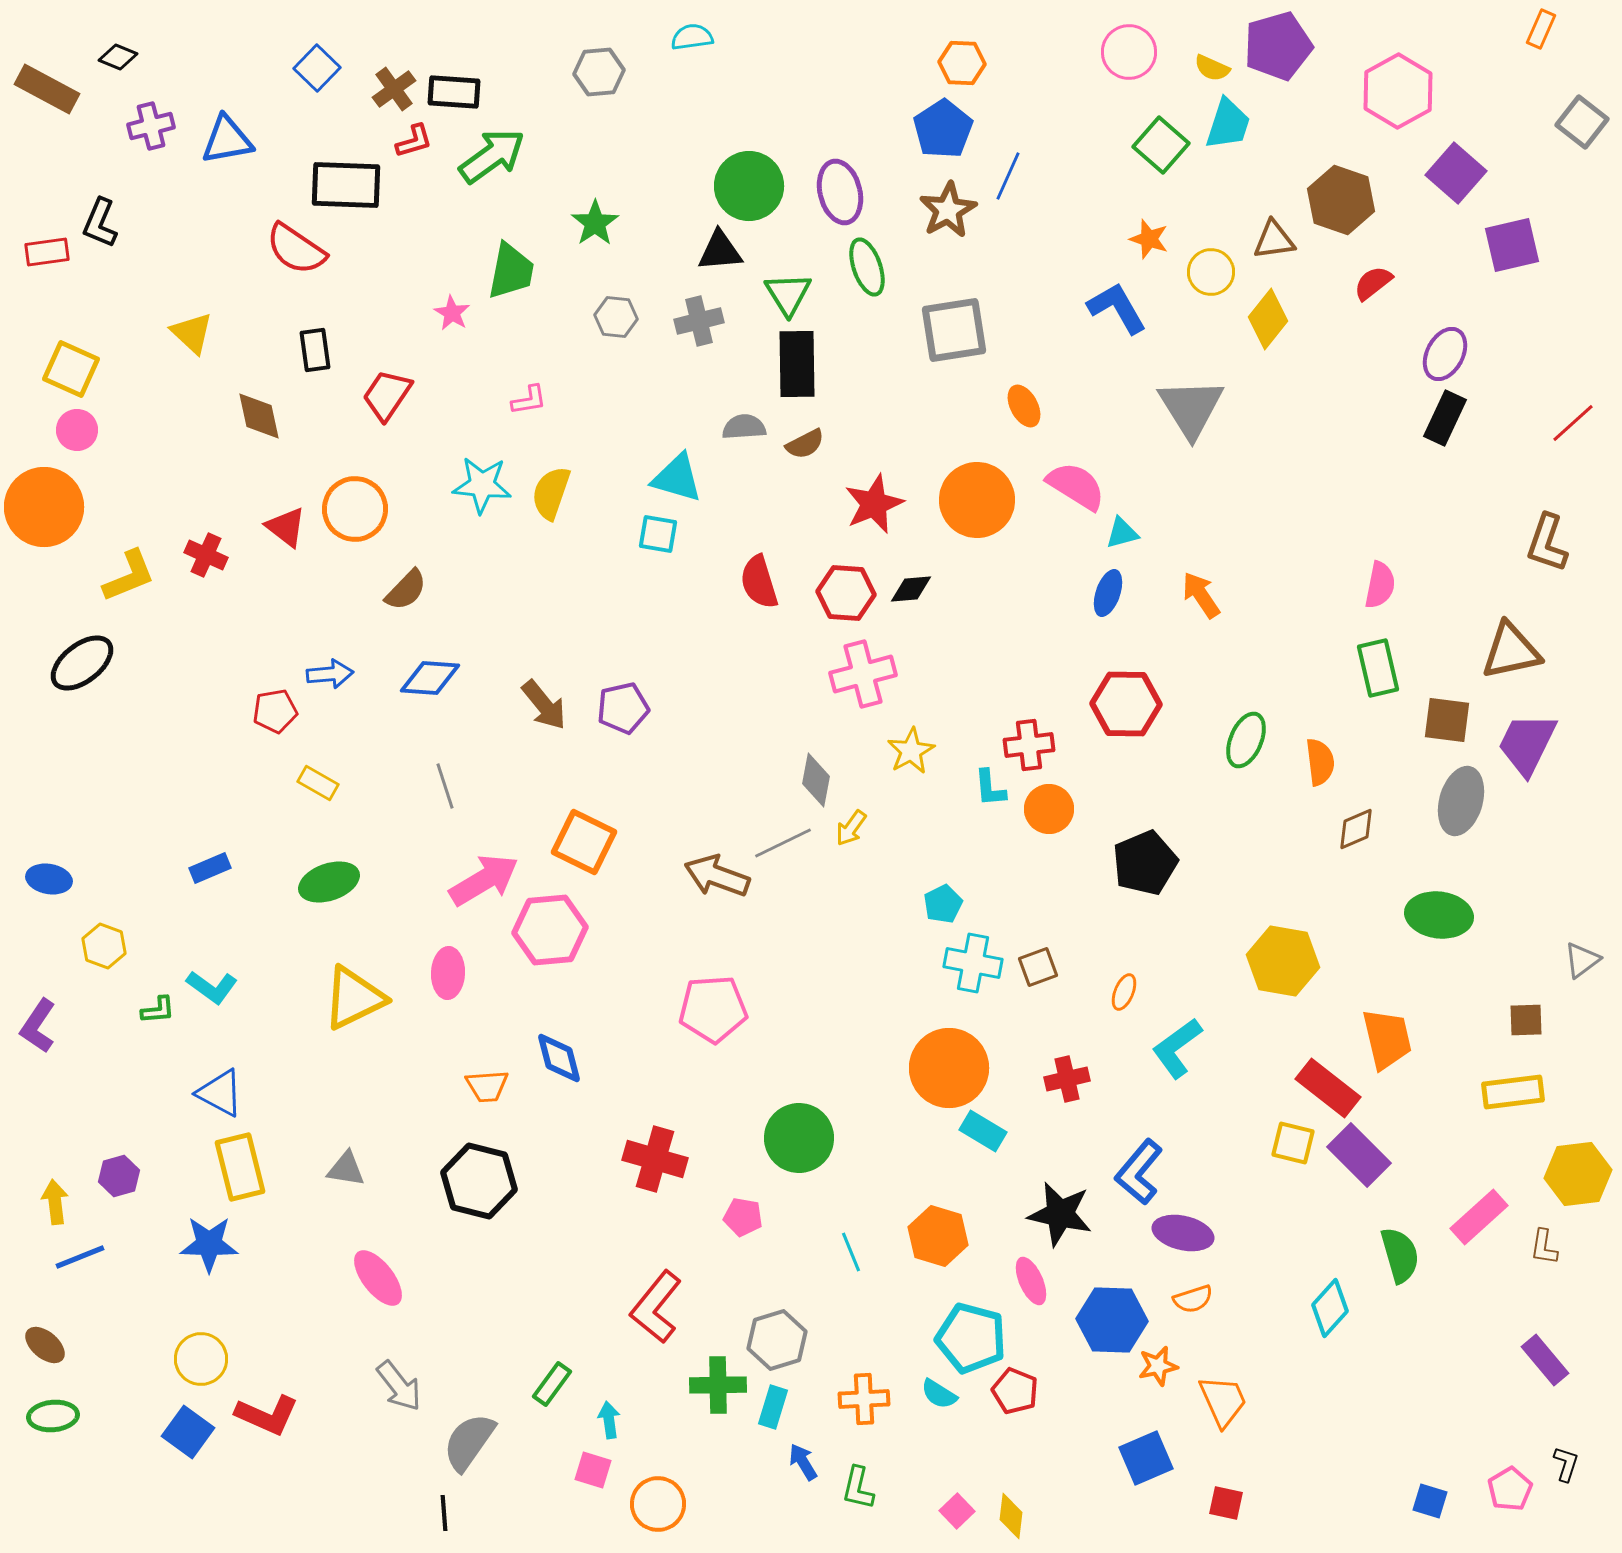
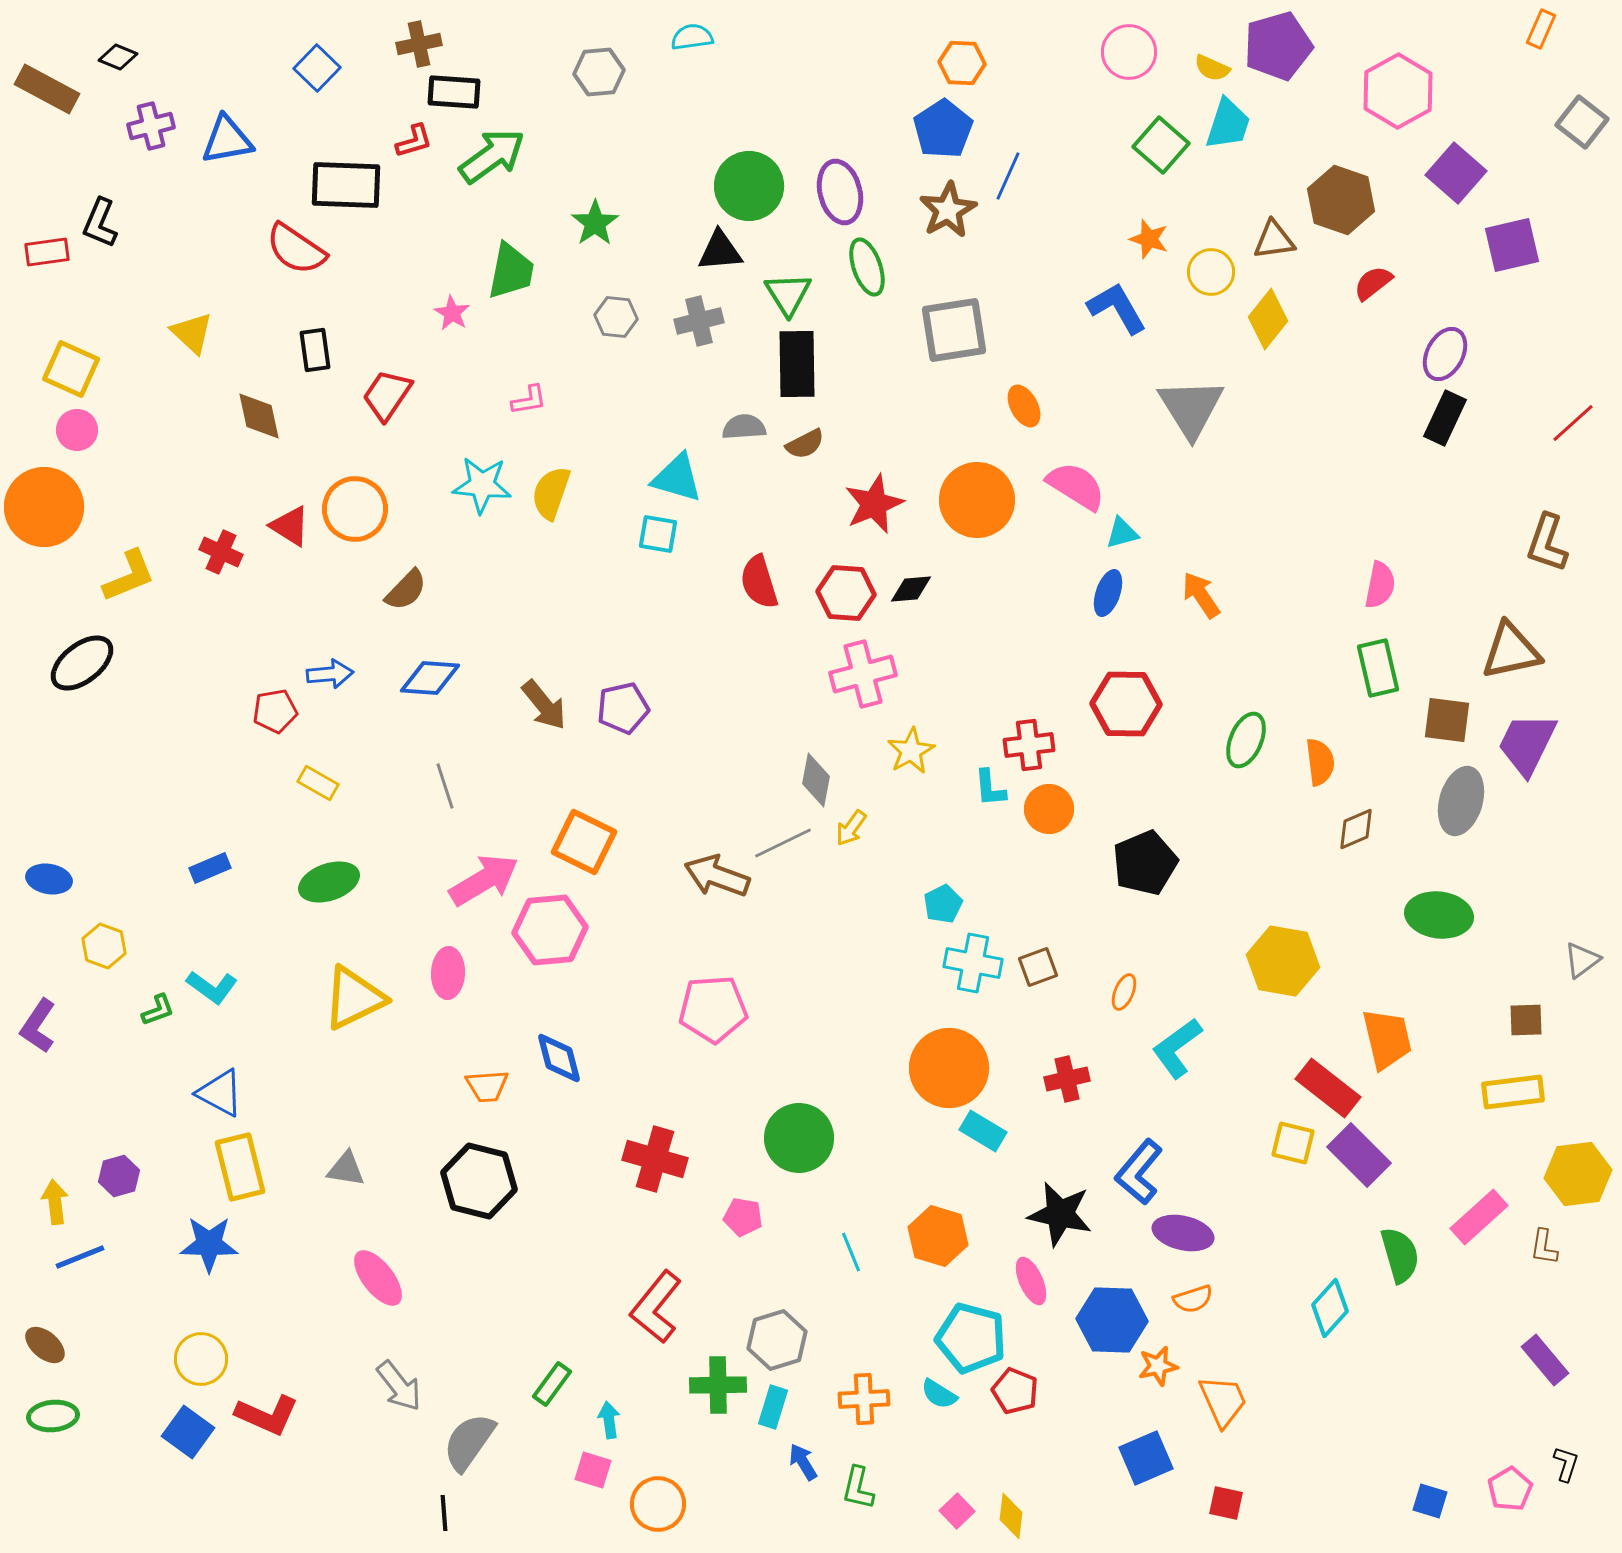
brown cross at (394, 89): moved 25 px right, 45 px up; rotated 24 degrees clockwise
red triangle at (286, 527): moved 4 px right, 1 px up; rotated 6 degrees counterclockwise
red cross at (206, 555): moved 15 px right, 3 px up
green L-shape at (158, 1010): rotated 15 degrees counterclockwise
